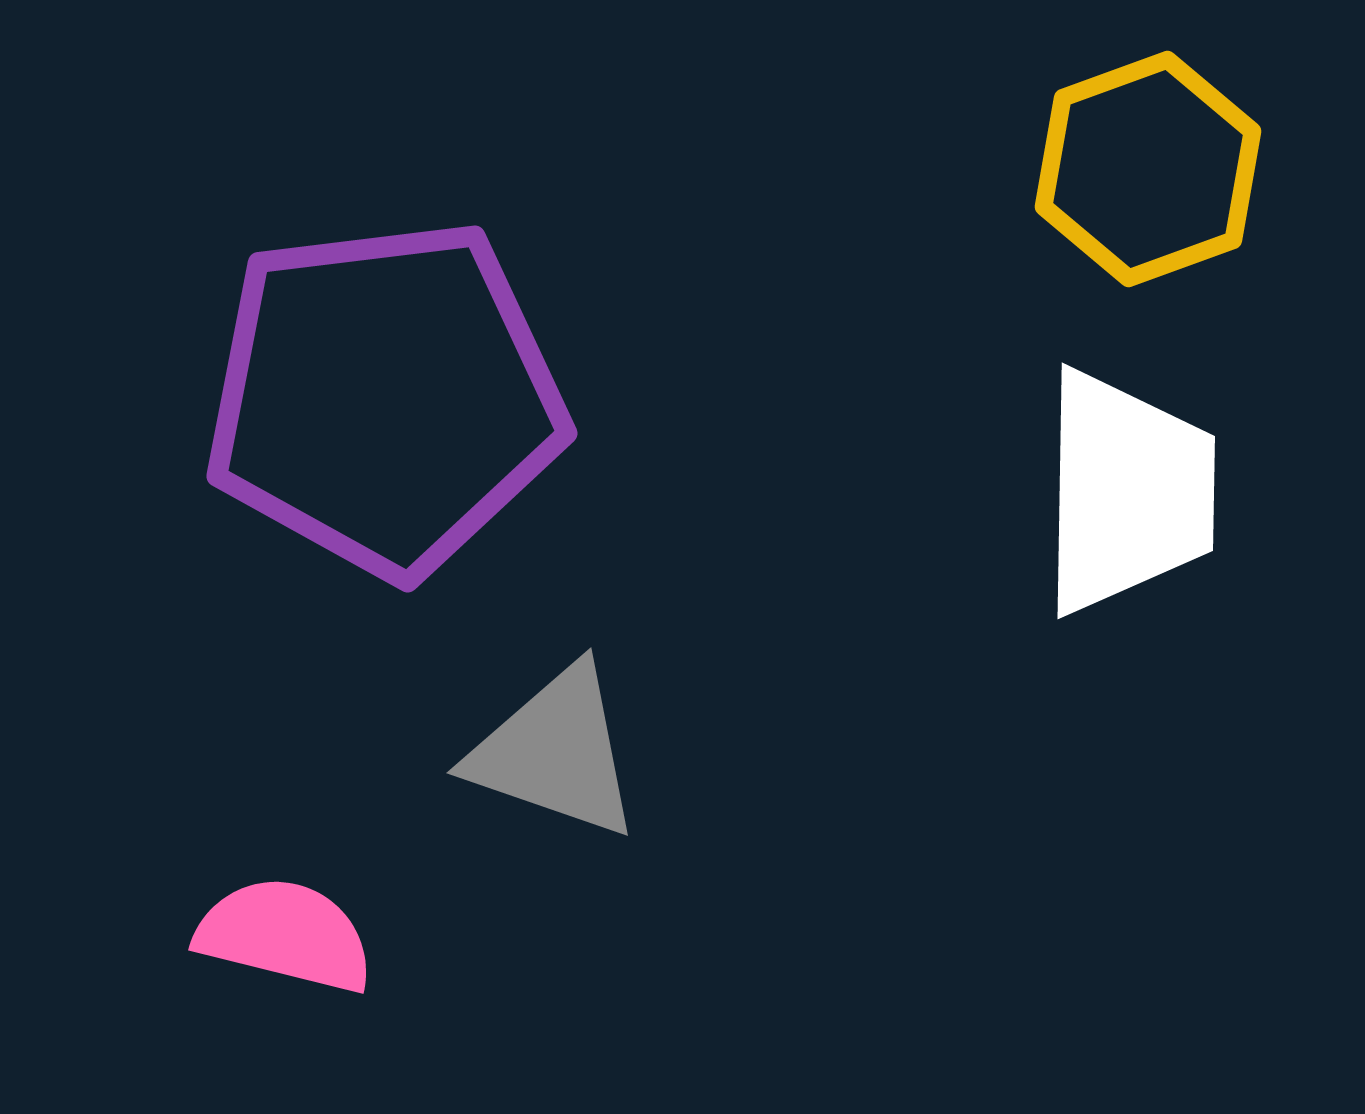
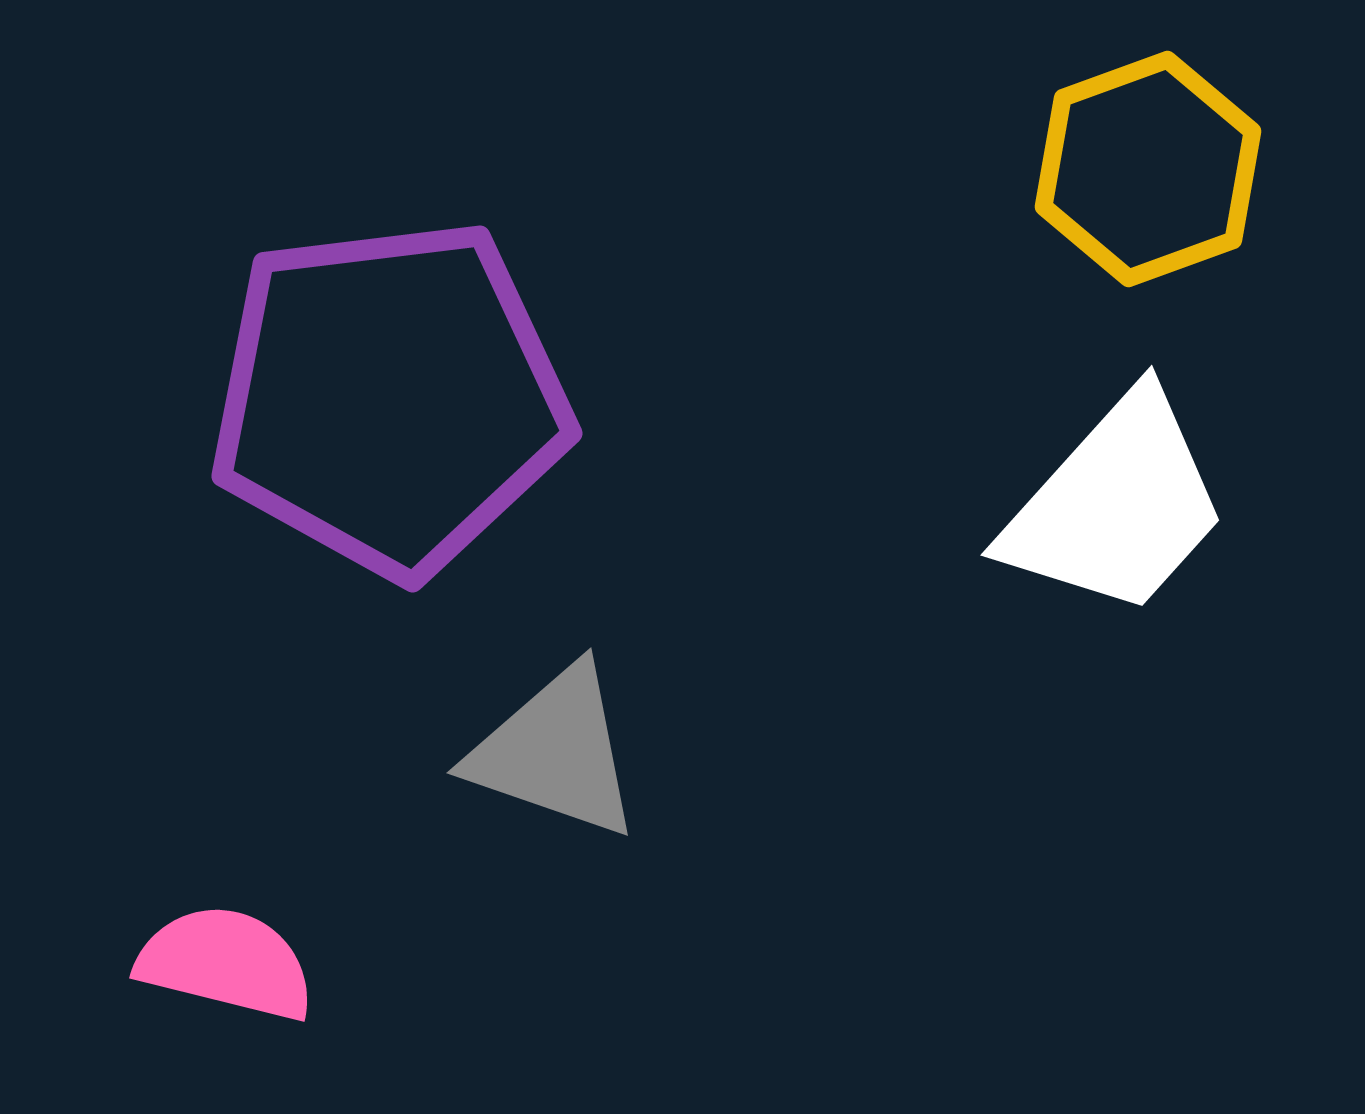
purple pentagon: moved 5 px right
white trapezoid: moved 11 px left, 13 px down; rotated 41 degrees clockwise
pink semicircle: moved 59 px left, 28 px down
